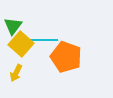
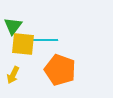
yellow square: moved 2 px right; rotated 35 degrees counterclockwise
orange pentagon: moved 6 px left, 13 px down
yellow arrow: moved 3 px left, 2 px down
